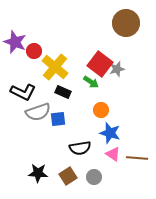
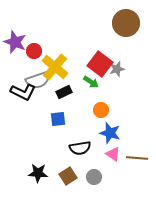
black rectangle: moved 1 px right; rotated 49 degrees counterclockwise
gray semicircle: moved 32 px up
